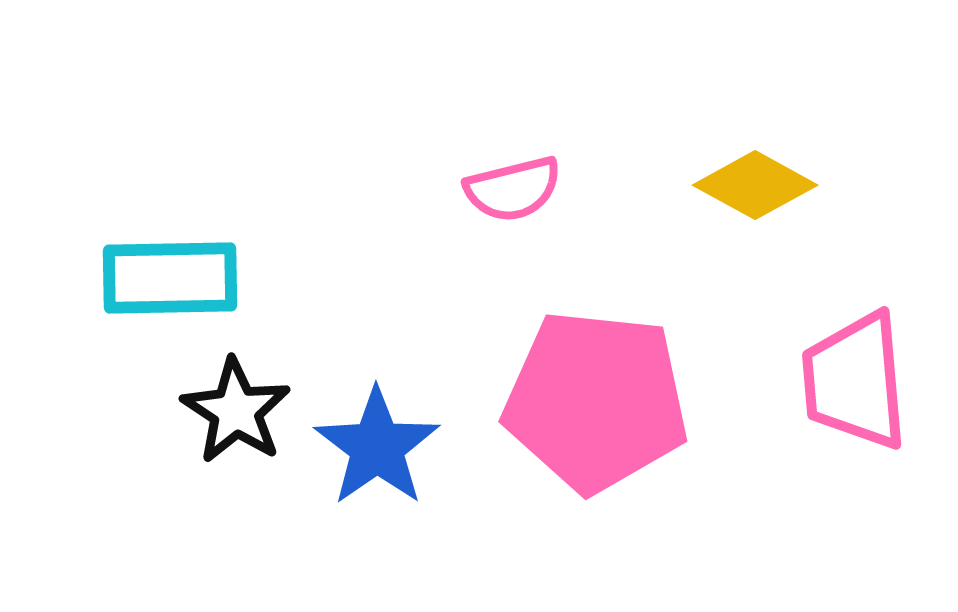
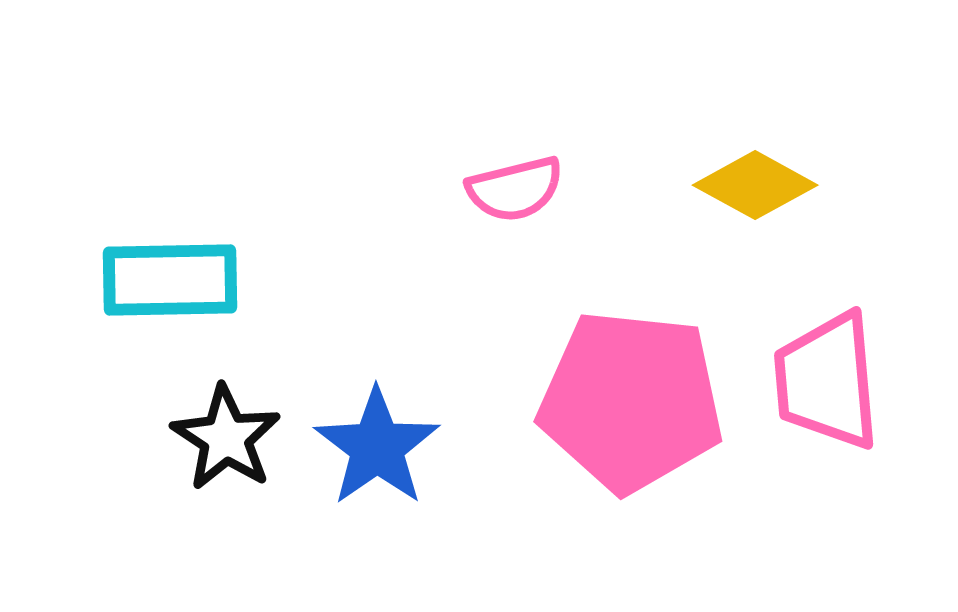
pink semicircle: moved 2 px right
cyan rectangle: moved 2 px down
pink trapezoid: moved 28 px left
pink pentagon: moved 35 px right
black star: moved 10 px left, 27 px down
